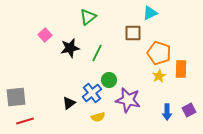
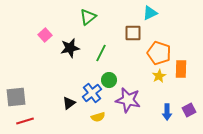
green line: moved 4 px right
